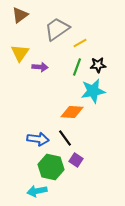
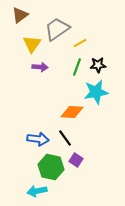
yellow triangle: moved 12 px right, 9 px up
cyan star: moved 3 px right, 1 px down
